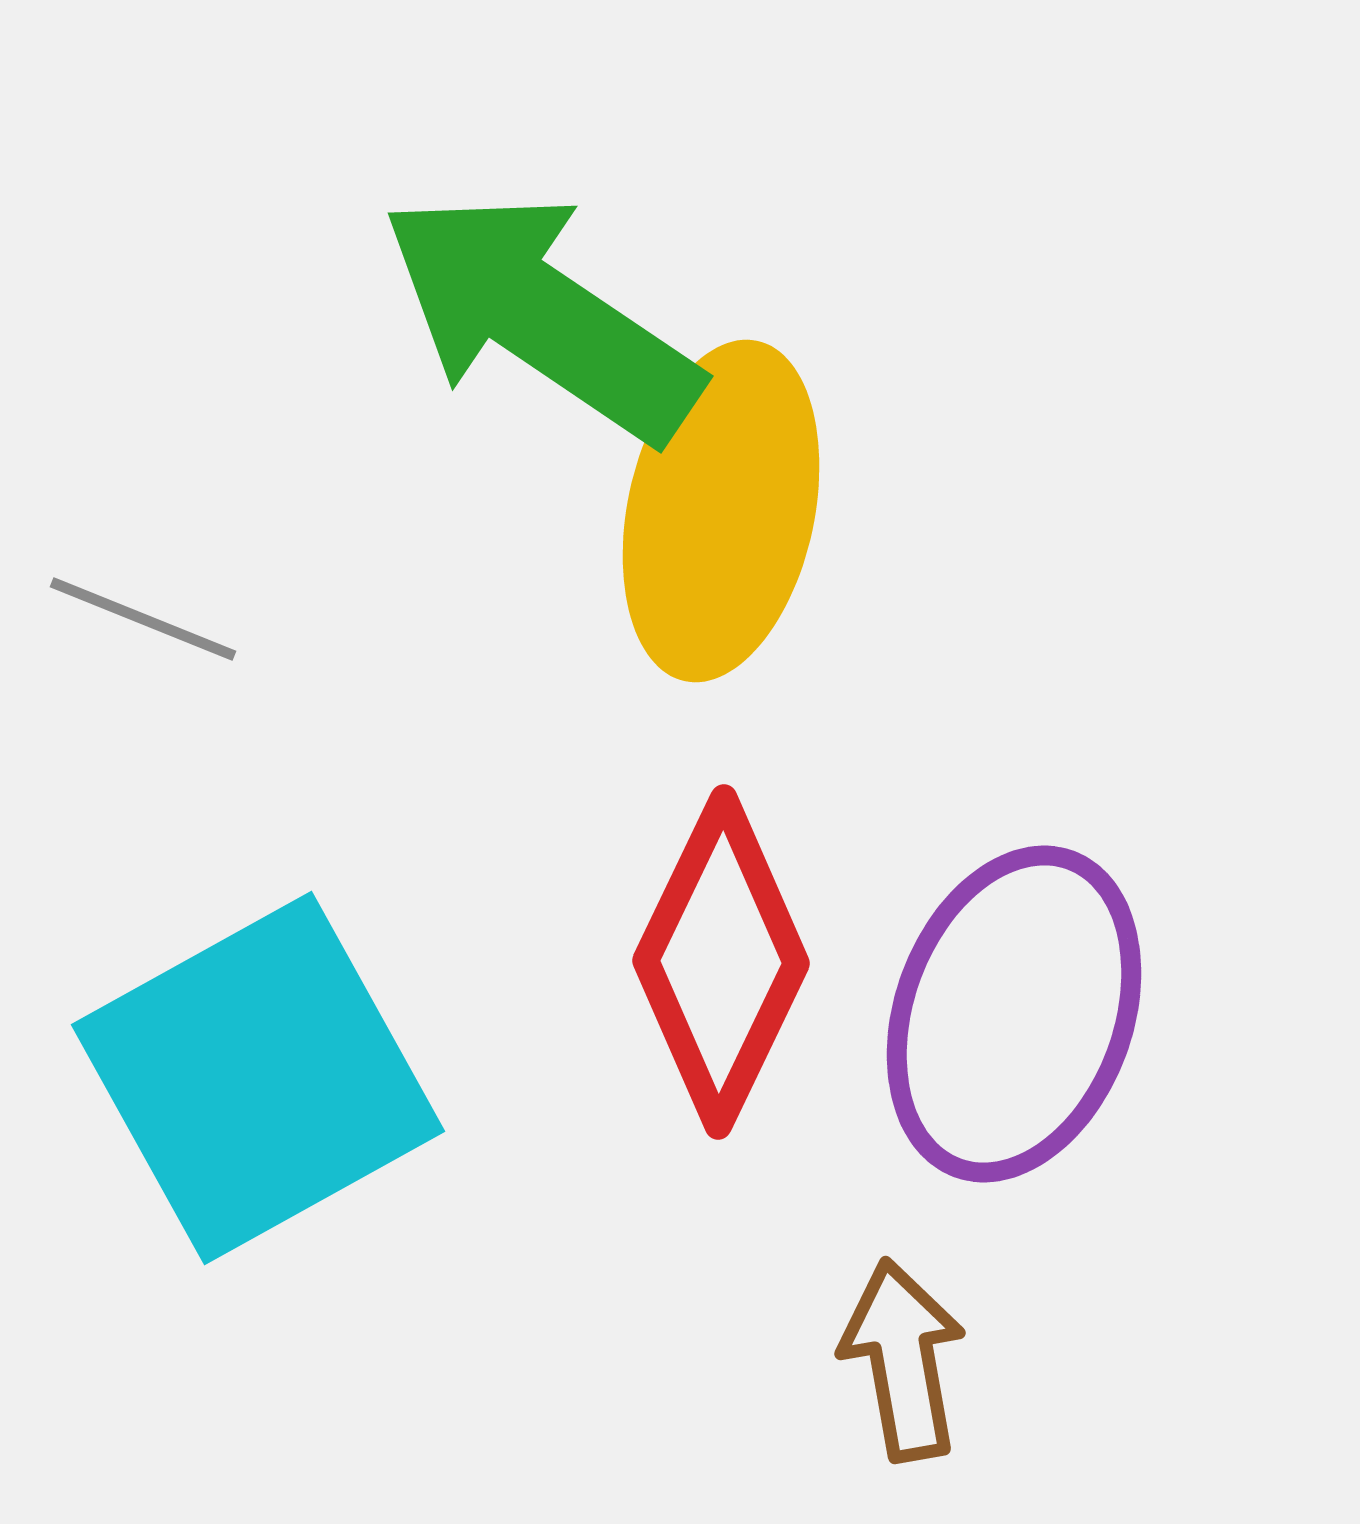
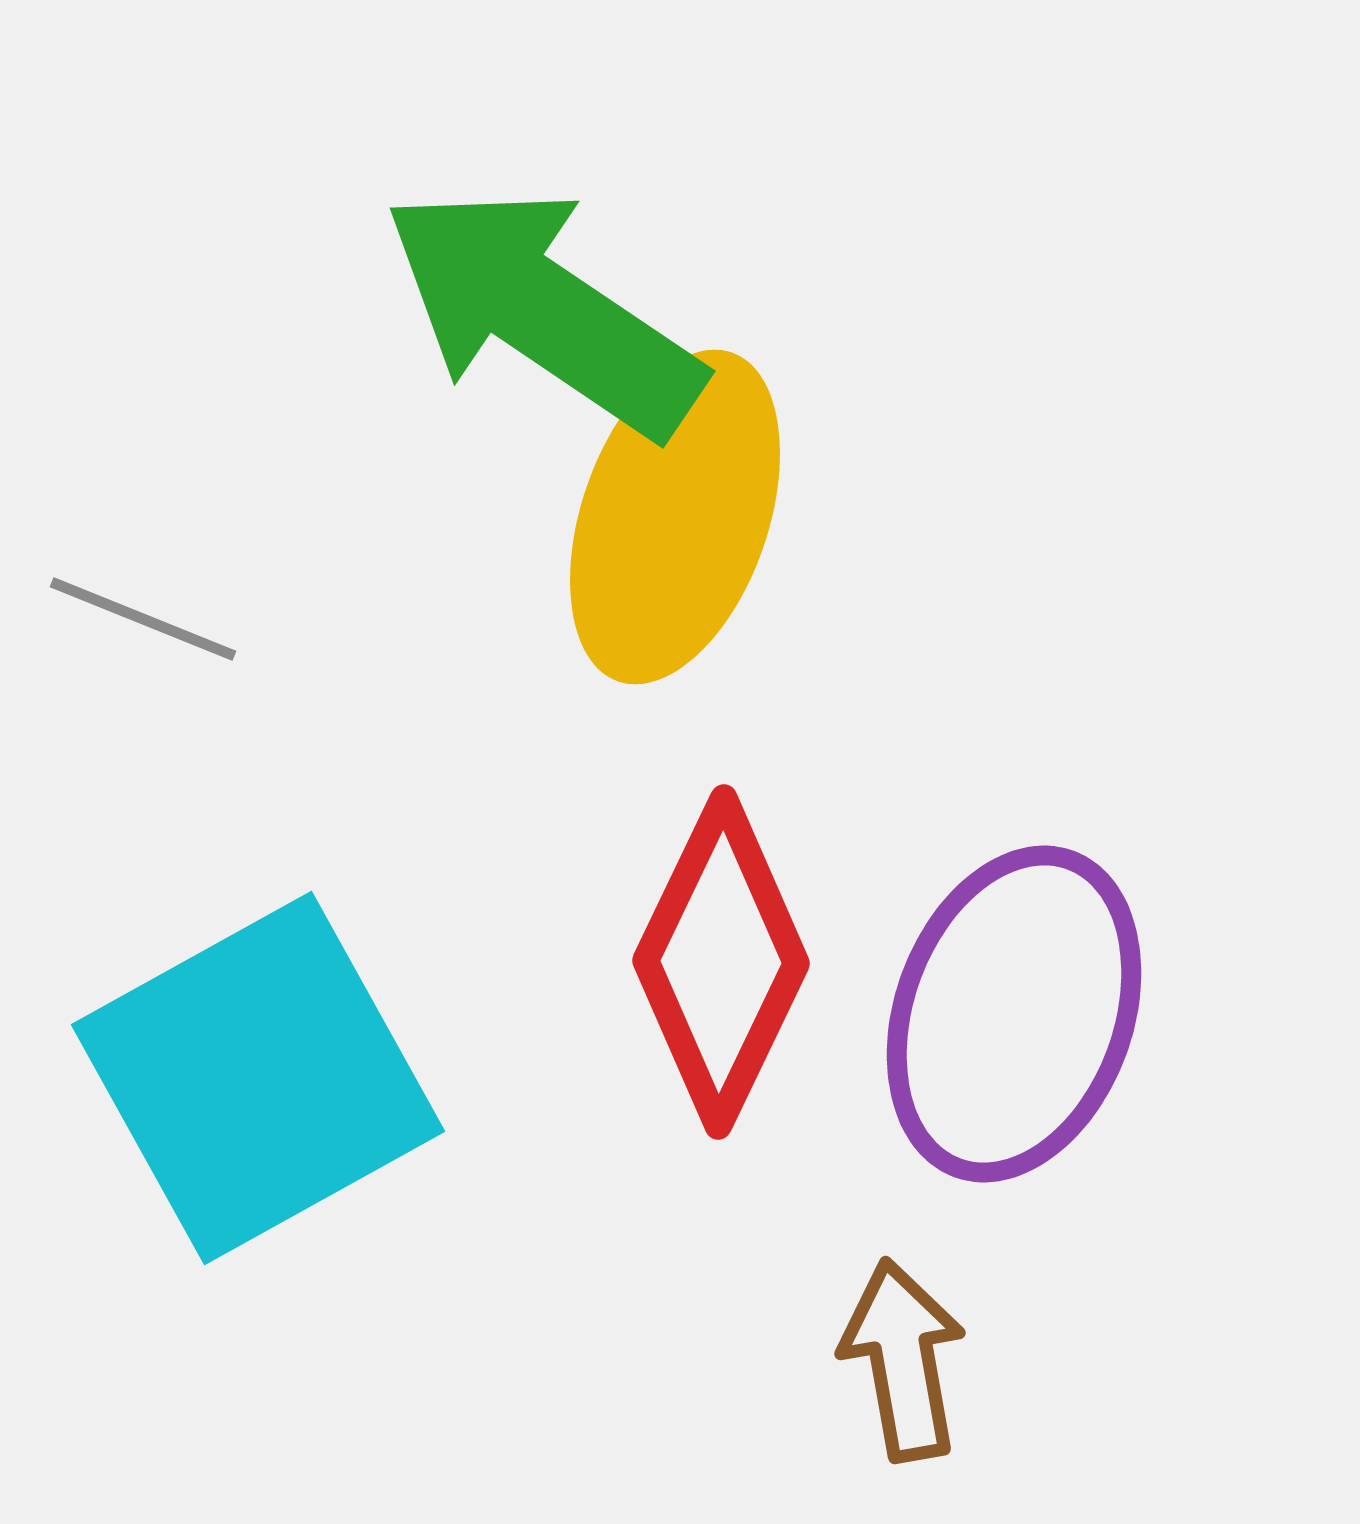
green arrow: moved 2 px right, 5 px up
yellow ellipse: moved 46 px left, 6 px down; rotated 7 degrees clockwise
